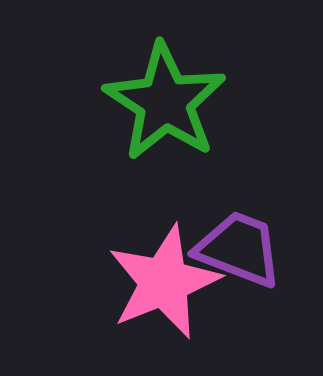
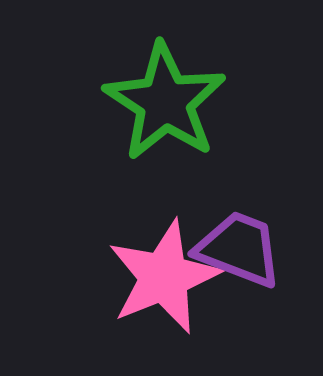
pink star: moved 5 px up
